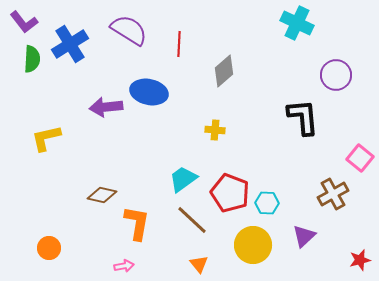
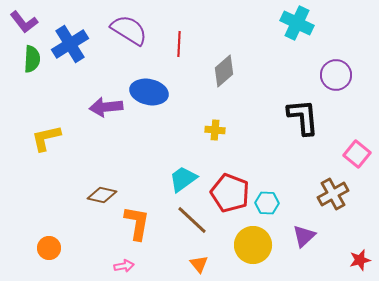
pink square: moved 3 px left, 4 px up
